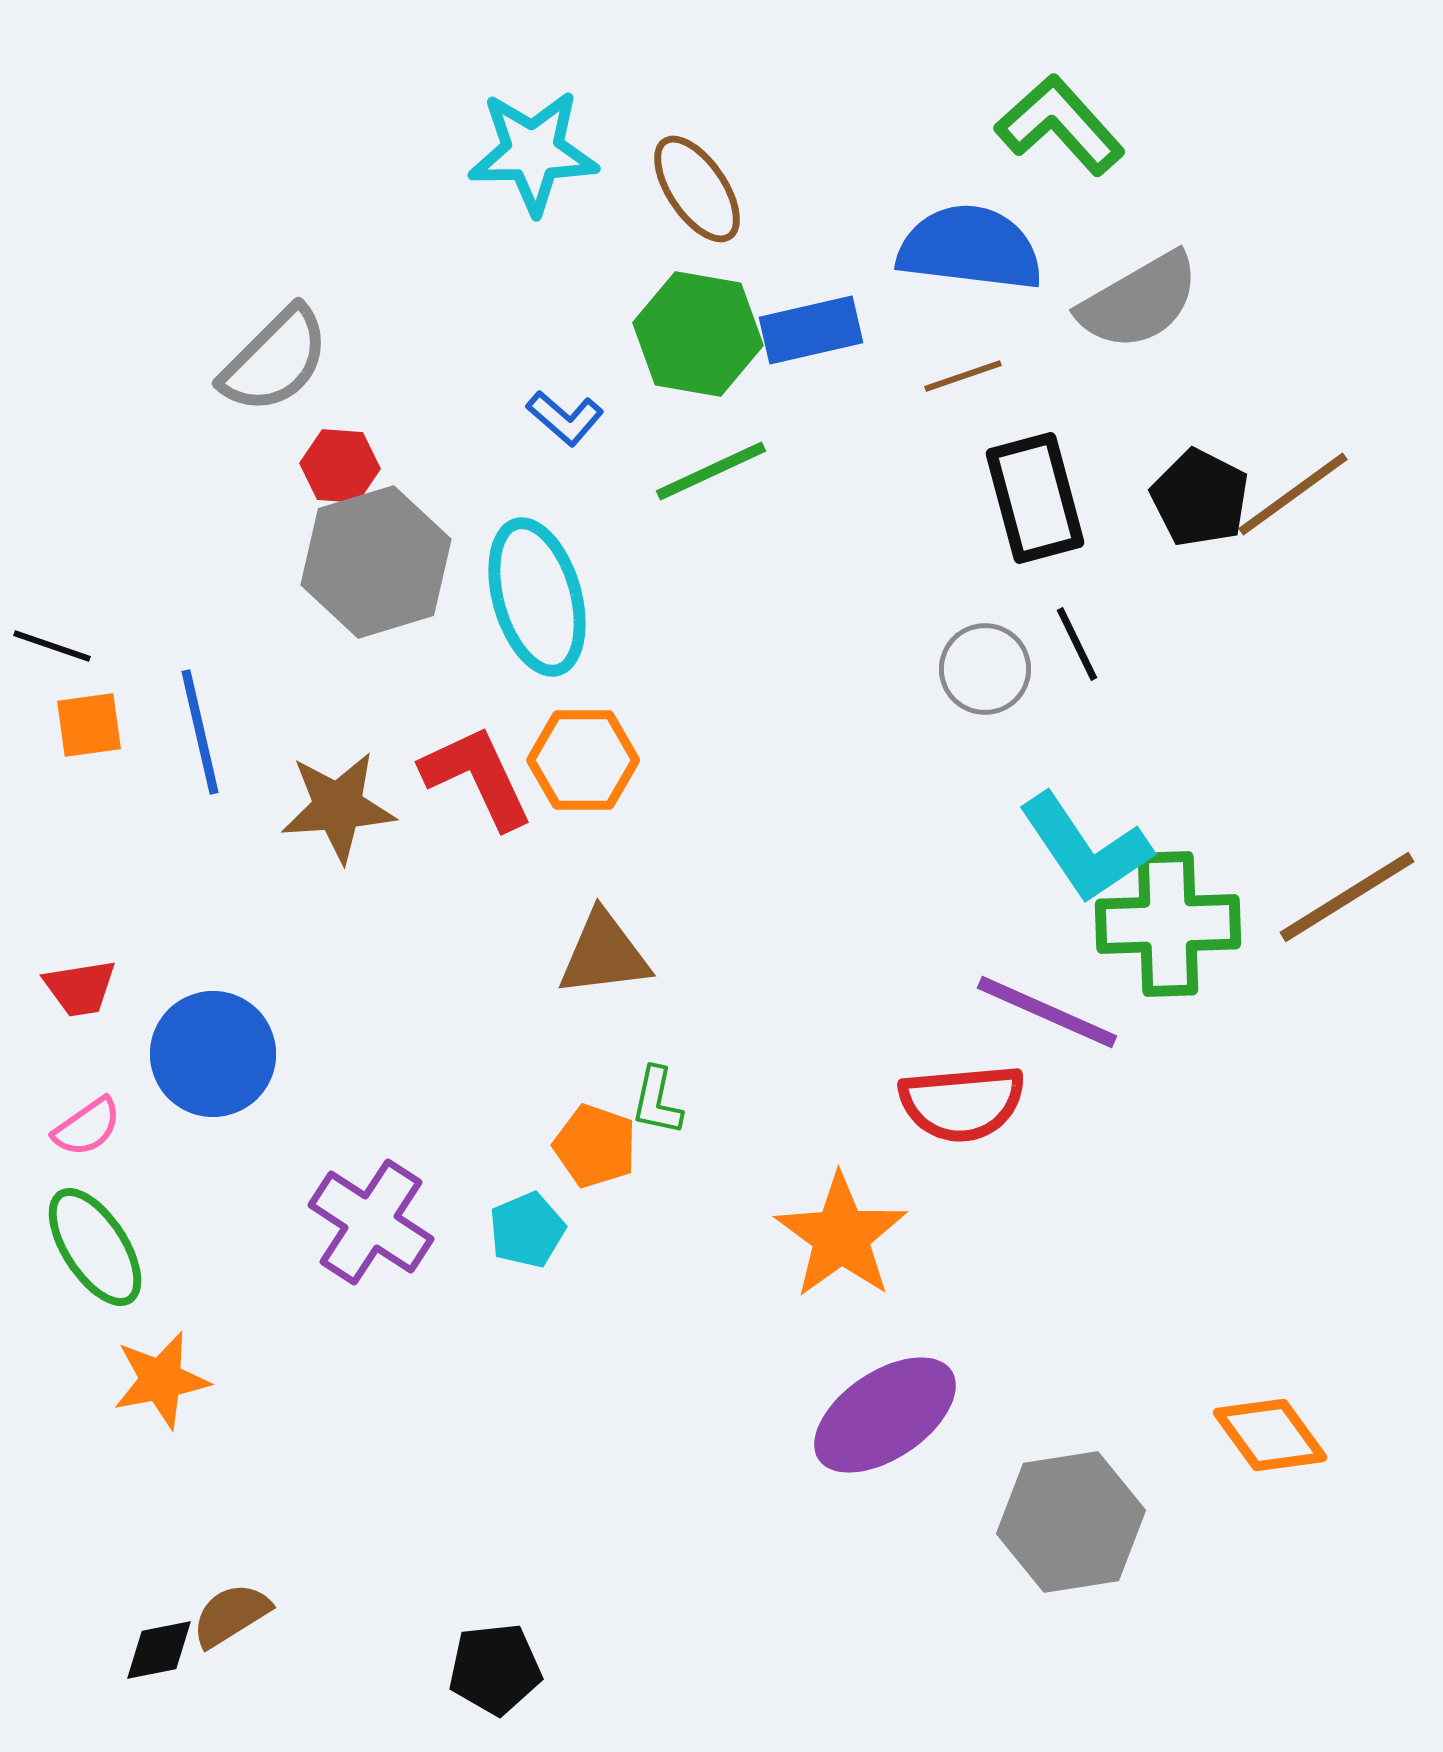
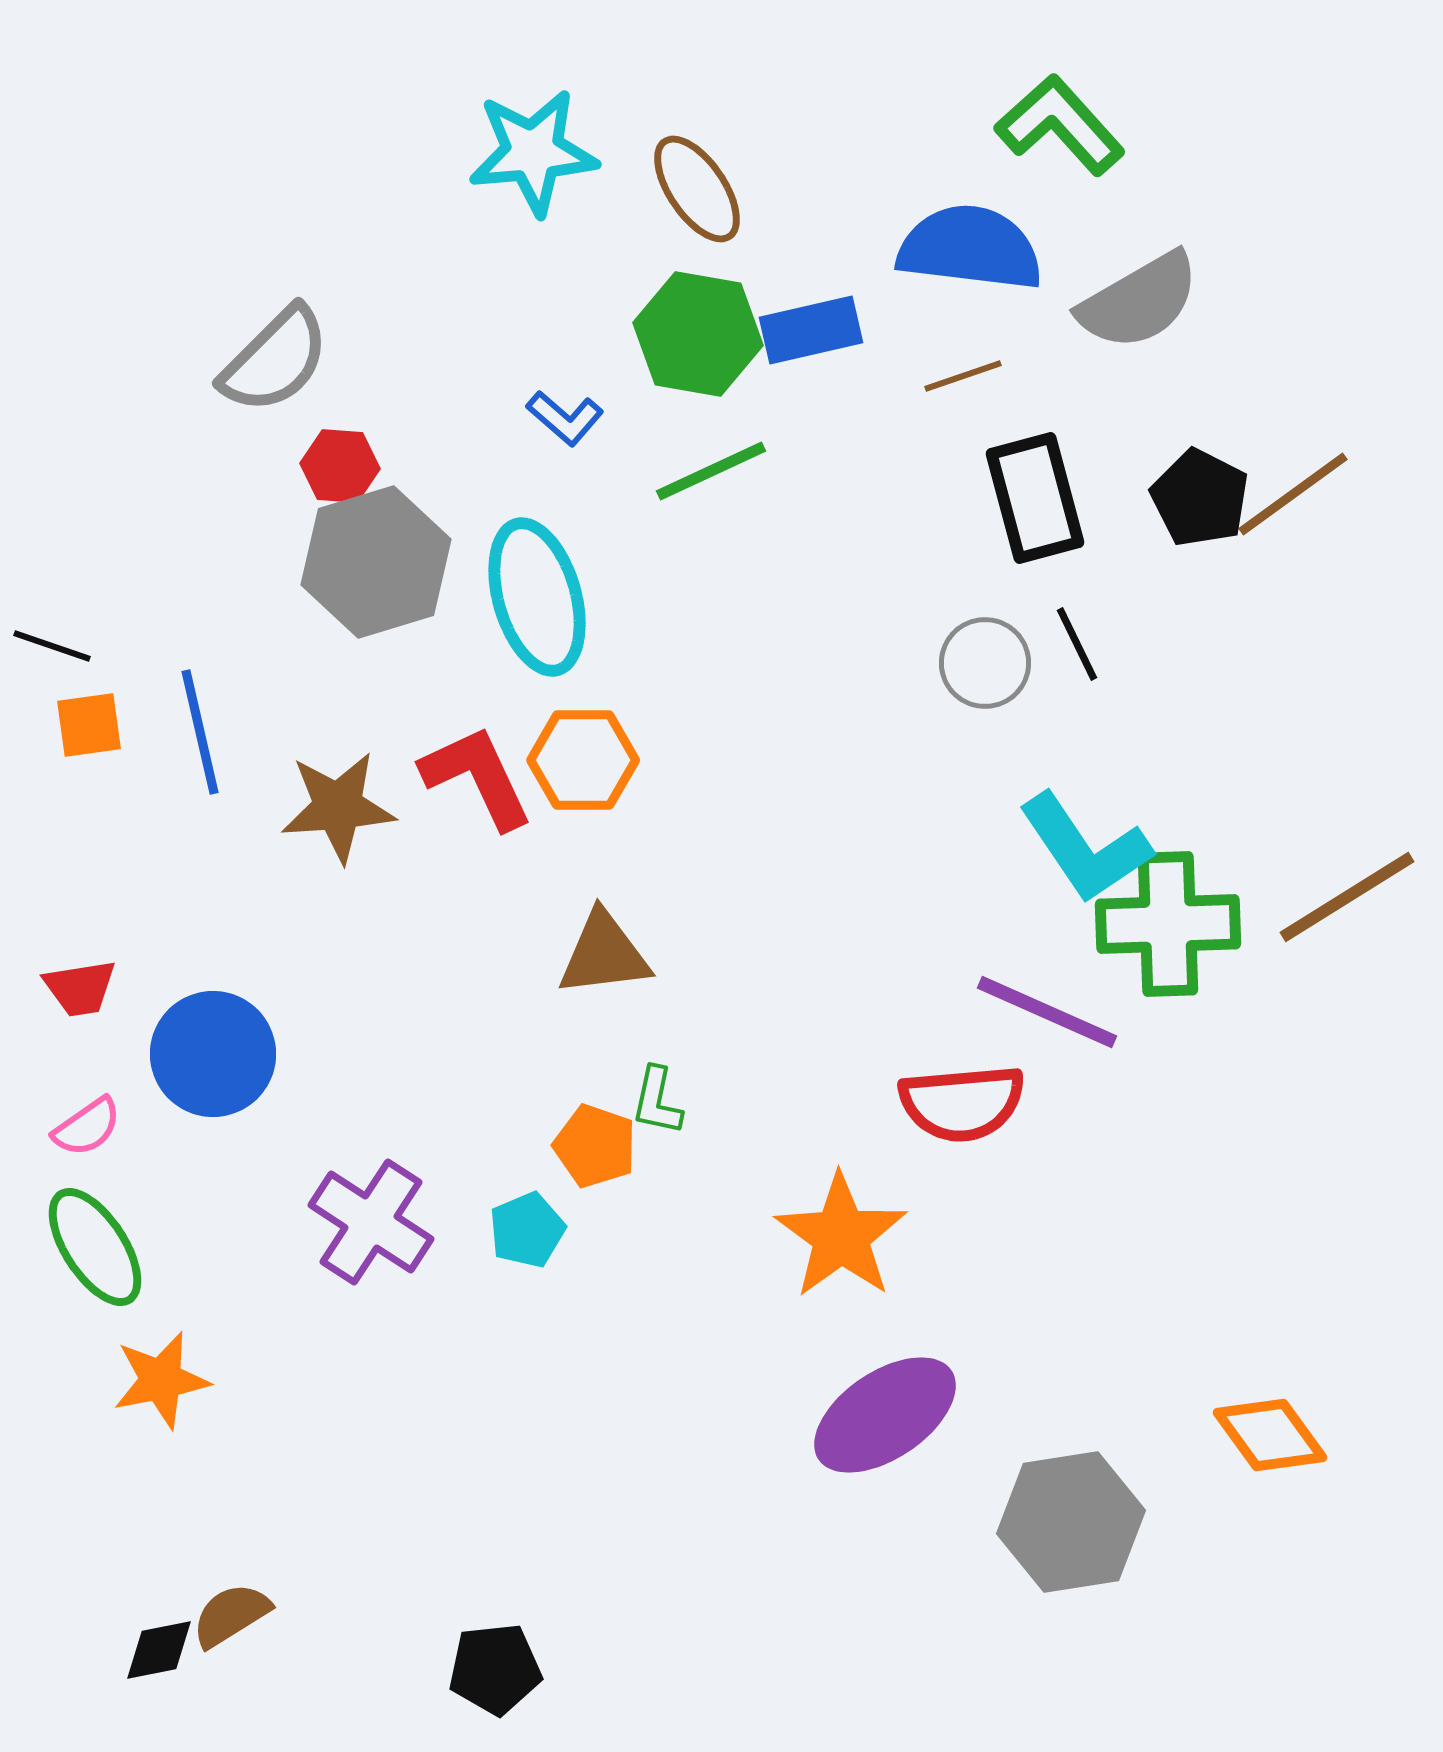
cyan star at (533, 152): rotated 4 degrees counterclockwise
gray circle at (985, 669): moved 6 px up
